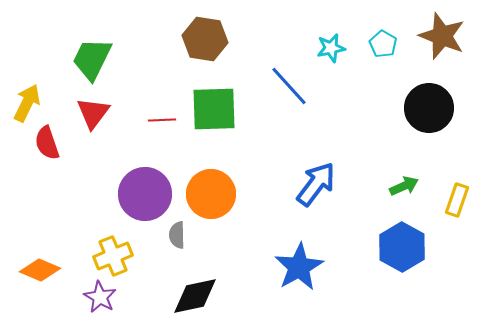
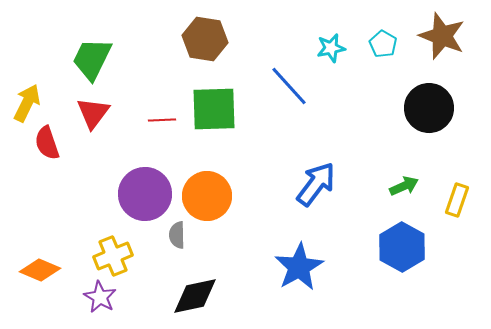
orange circle: moved 4 px left, 2 px down
